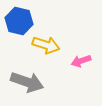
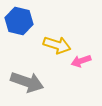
yellow arrow: moved 11 px right
